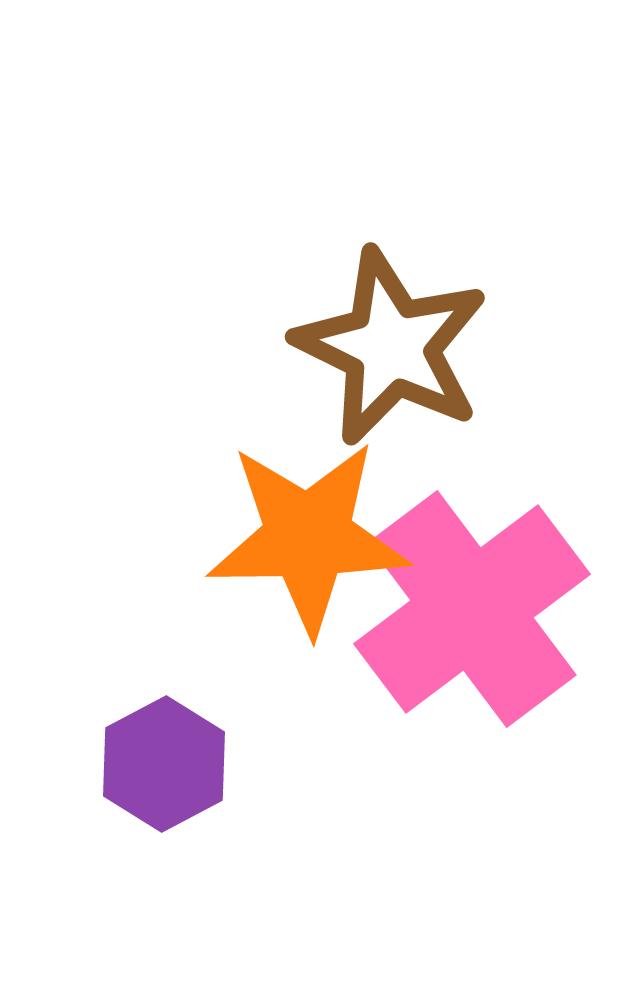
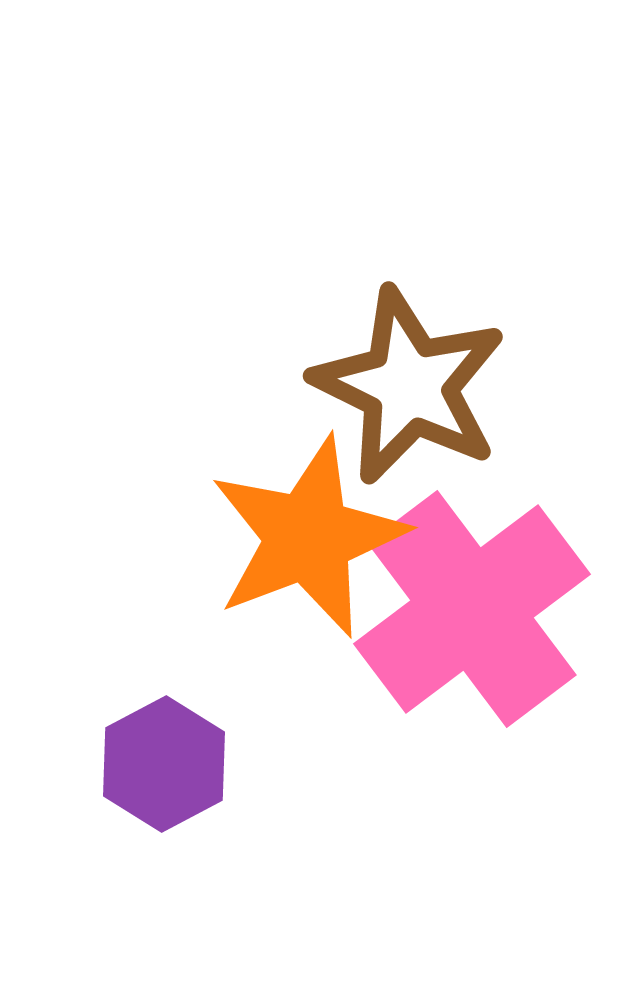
brown star: moved 18 px right, 39 px down
orange star: rotated 20 degrees counterclockwise
